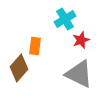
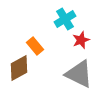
orange rectangle: rotated 48 degrees counterclockwise
brown diamond: rotated 20 degrees clockwise
